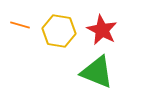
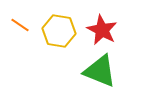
orange line: rotated 18 degrees clockwise
green triangle: moved 3 px right, 1 px up
